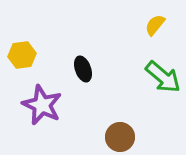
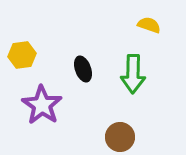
yellow semicircle: moved 6 px left; rotated 70 degrees clockwise
green arrow: moved 30 px left, 3 px up; rotated 51 degrees clockwise
purple star: rotated 9 degrees clockwise
